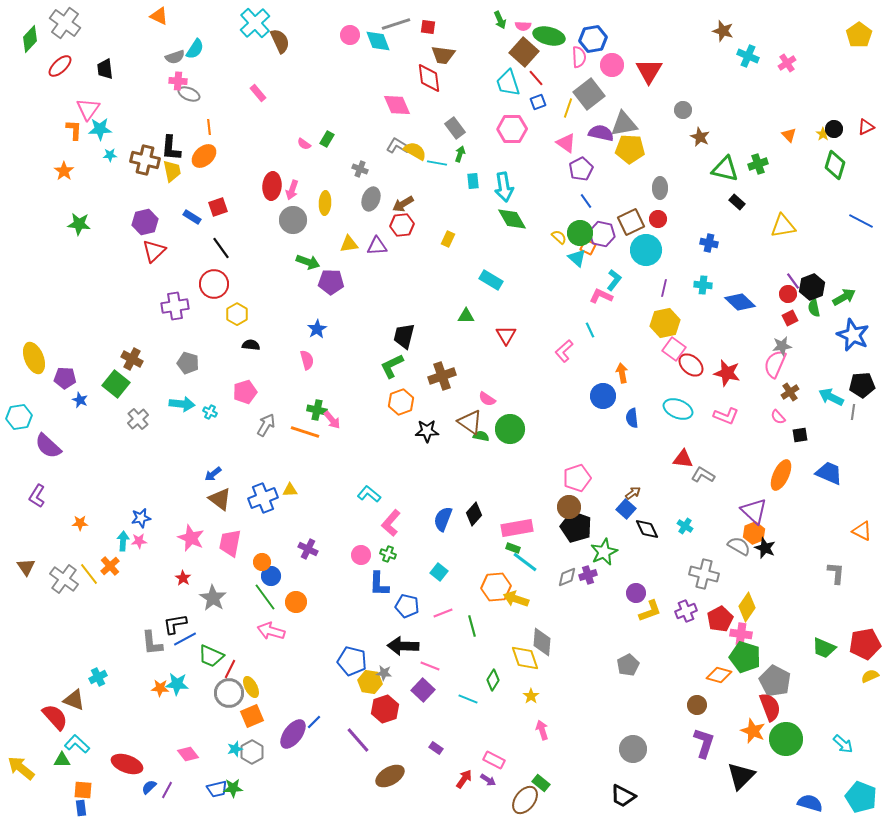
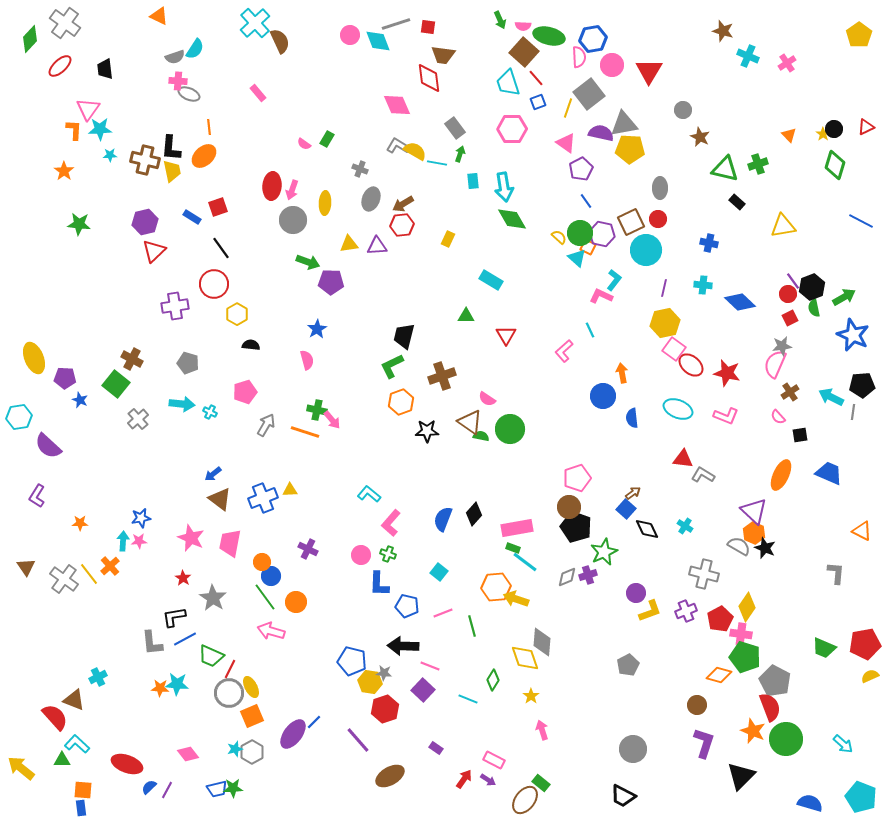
orange hexagon at (754, 533): rotated 15 degrees counterclockwise
black L-shape at (175, 624): moved 1 px left, 7 px up
